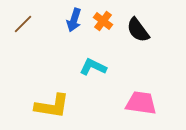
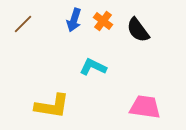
pink trapezoid: moved 4 px right, 4 px down
